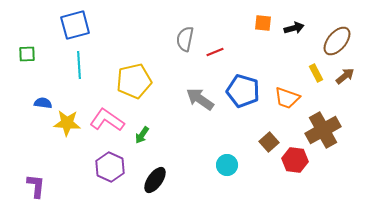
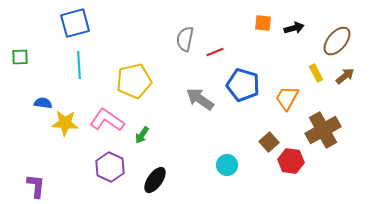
blue square: moved 2 px up
green square: moved 7 px left, 3 px down
blue pentagon: moved 6 px up
orange trapezoid: rotated 100 degrees clockwise
yellow star: moved 2 px left
red hexagon: moved 4 px left, 1 px down
